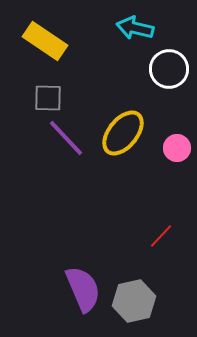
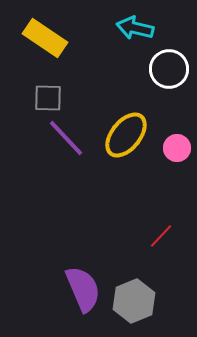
yellow rectangle: moved 3 px up
yellow ellipse: moved 3 px right, 2 px down
gray hexagon: rotated 9 degrees counterclockwise
